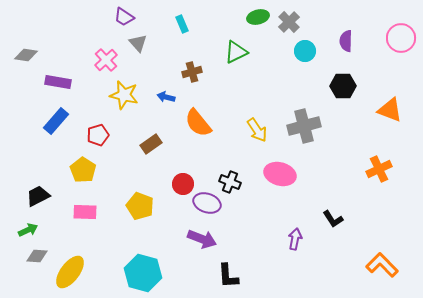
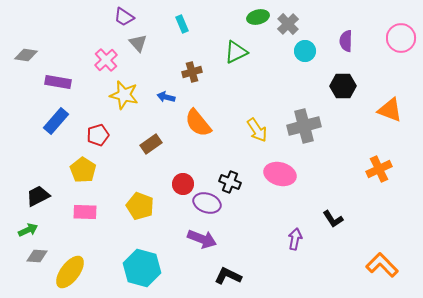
gray cross at (289, 22): moved 1 px left, 2 px down
cyan hexagon at (143, 273): moved 1 px left, 5 px up
black L-shape at (228, 276): rotated 120 degrees clockwise
